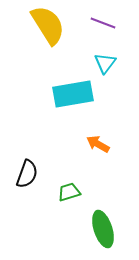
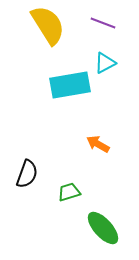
cyan triangle: rotated 25 degrees clockwise
cyan rectangle: moved 3 px left, 9 px up
green ellipse: moved 1 px up; rotated 24 degrees counterclockwise
